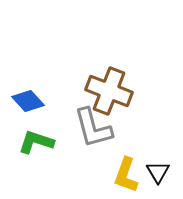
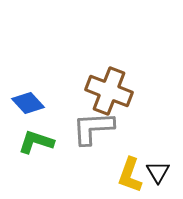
blue diamond: moved 2 px down
gray L-shape: rotated 102 degrees clockwise
yellow L-shape: moved 4 px right
